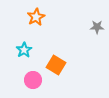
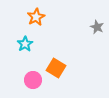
gray star: rotated 24 degrees clockwise
cyan star: moved 1 px right, 6 px up
orange square: moved 3 px down
